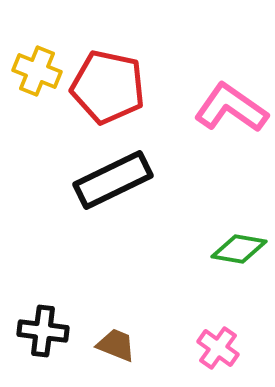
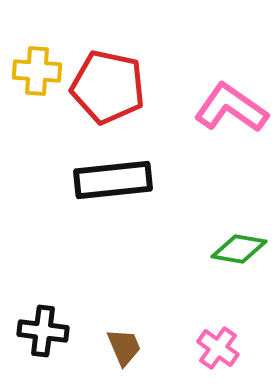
yellow cross: rotated 18 degrees counterclockwise
black rectangle: rotated 20 degrees clockwise
brown trapezoid: moved 8 px right, 2 px down; rotated 45 degrees clockwise
